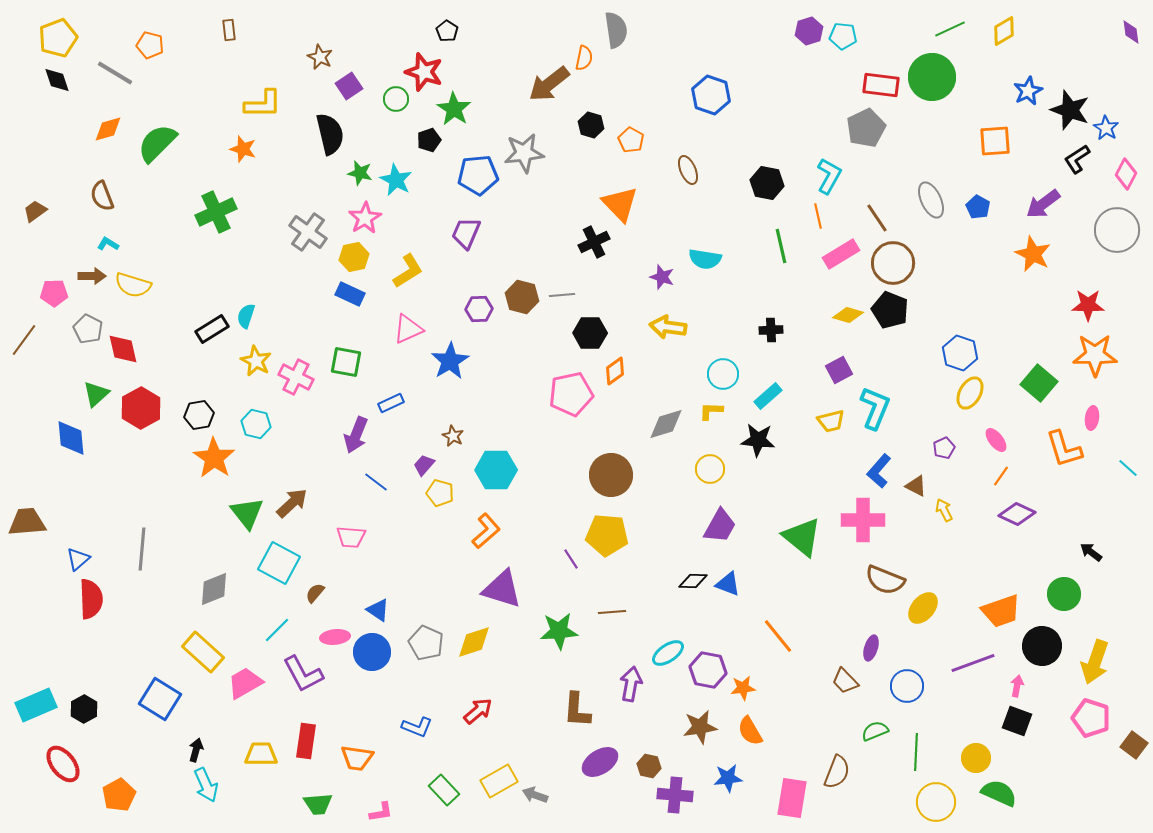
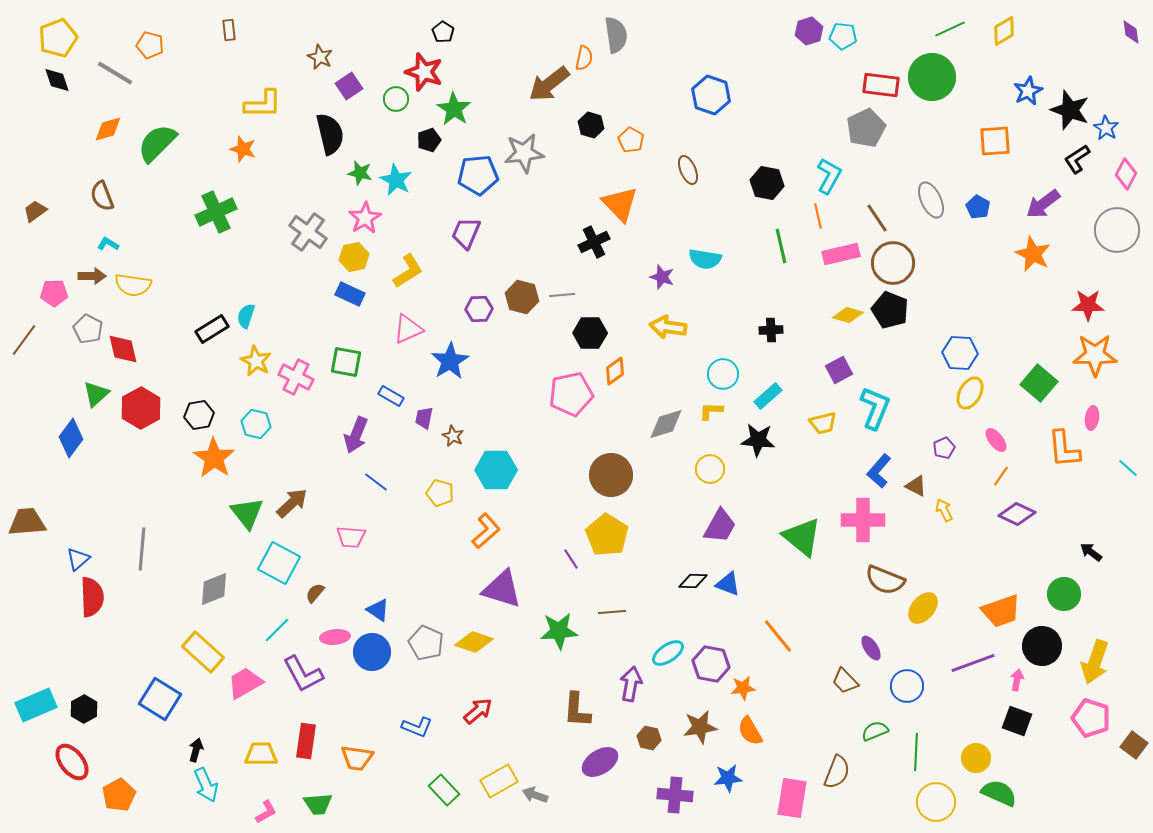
gray semicircle at (616, 30): moved 5 px down
black pentagon at (447, 31): moved 4 px left, 1 px down
pink rectangle at (841, 254): rotated 18 degrees clockwise
yellow semicircle at (133, 285): rotated 9 degrees counterclockwise
blue hexagon at (960, 353): rotated 16 degrees counterclockwise
blue rectangle at (391, 403): moved 7 px up; rotated 55 degrees clockwise
yellow trapezoid at (831, 421): moved 8 px left, 2 px down
blue diamond at (71, 438): rotated 42 degrees clockwise
orange L-shape at (1064, 449): rotated 12 degrees clockwise
purple trapezoid at (424, 465): moved 47 px up; rotated 30 degrees counterclockwise
yellow pentagon at (607, 535): rotated 27 degrees clockwise
red semicircle at (91, 599): moved 1 px right, 2 px up
yellow diamond at (474, 642): rotated 36 degrees clockwise
purple ellipse at (871, 648): rotated 50 degrees counterclockwise
purple hexagon at (708, 670): moved 3 px right, 6 px up
pink arrow at (1017, 686): moved 6 px up
red ellipse at (63, 764): moved 9 px right, 2 px up
brown hexagon at (649, 766): moved 28 px up
pink L-shape at (381, 812): moved 115 px left; rotated 20 degrees counterclockwise
